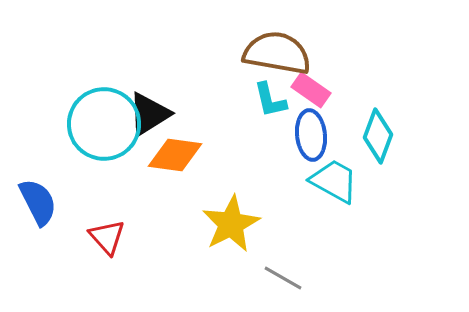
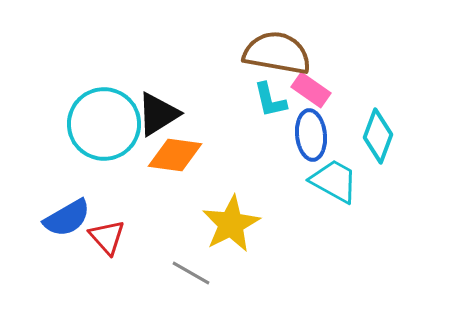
black triangle: moved 9 px right
blue semicircle: moved 29 px right, 16 px down; rotated 87 degrees clockwise
gray line: moved 92 px left, 5 px up
